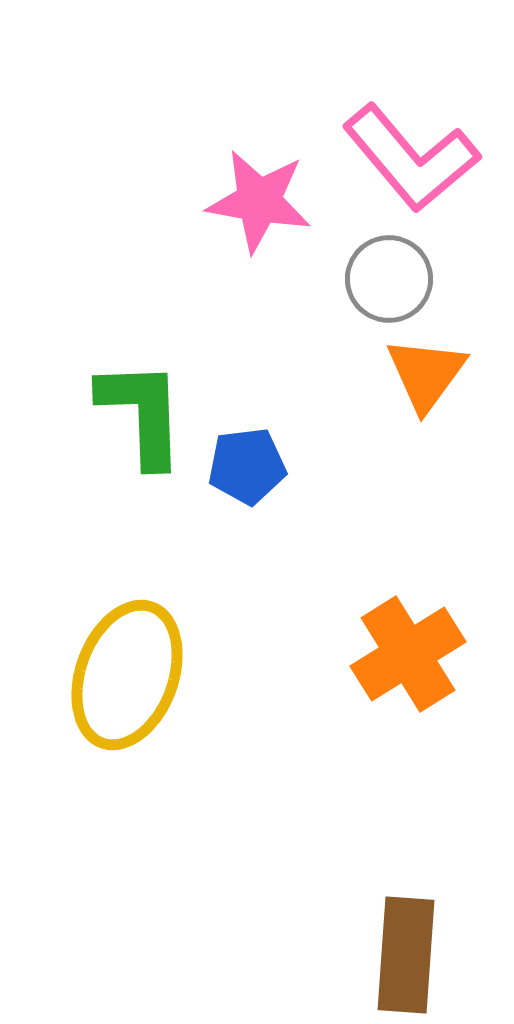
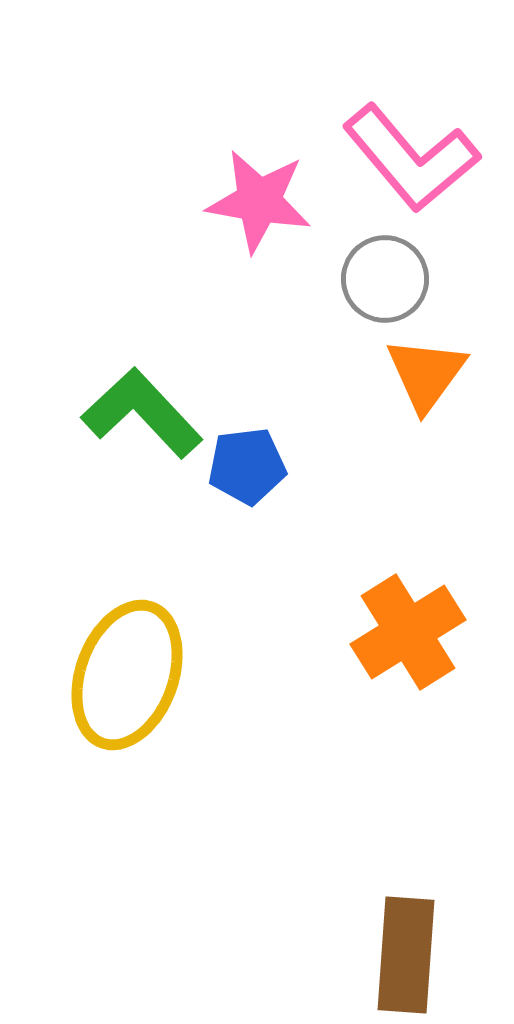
gray circle: moved 4 px left
green L-shape: rotated 41 degrees counterclockwise
orange cross: moved 22 px up
